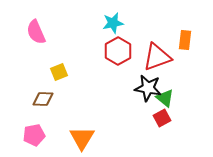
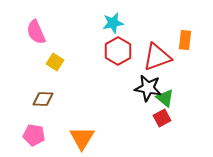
yellow square: moved 4 px left, 10 px up; rotated 36 degrees counterclockwise
pink pentagon: rotated 20 degrees clockwise
